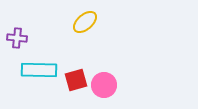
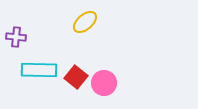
purple cross: moved 1 px left, 1 px up
red square: moved 3 px up; rotated 35 degrees counterclockwise
pink circle: moved 2 px up
